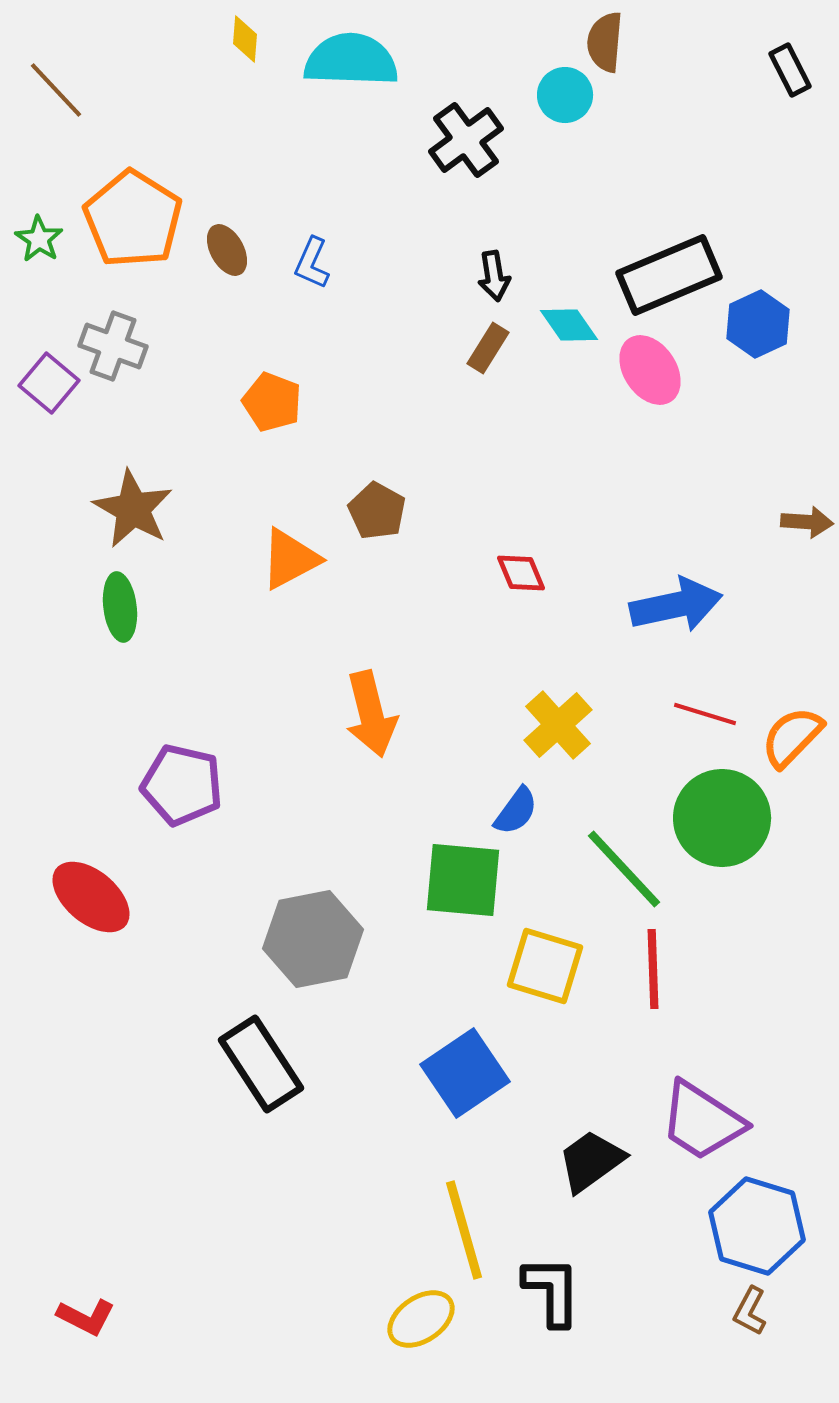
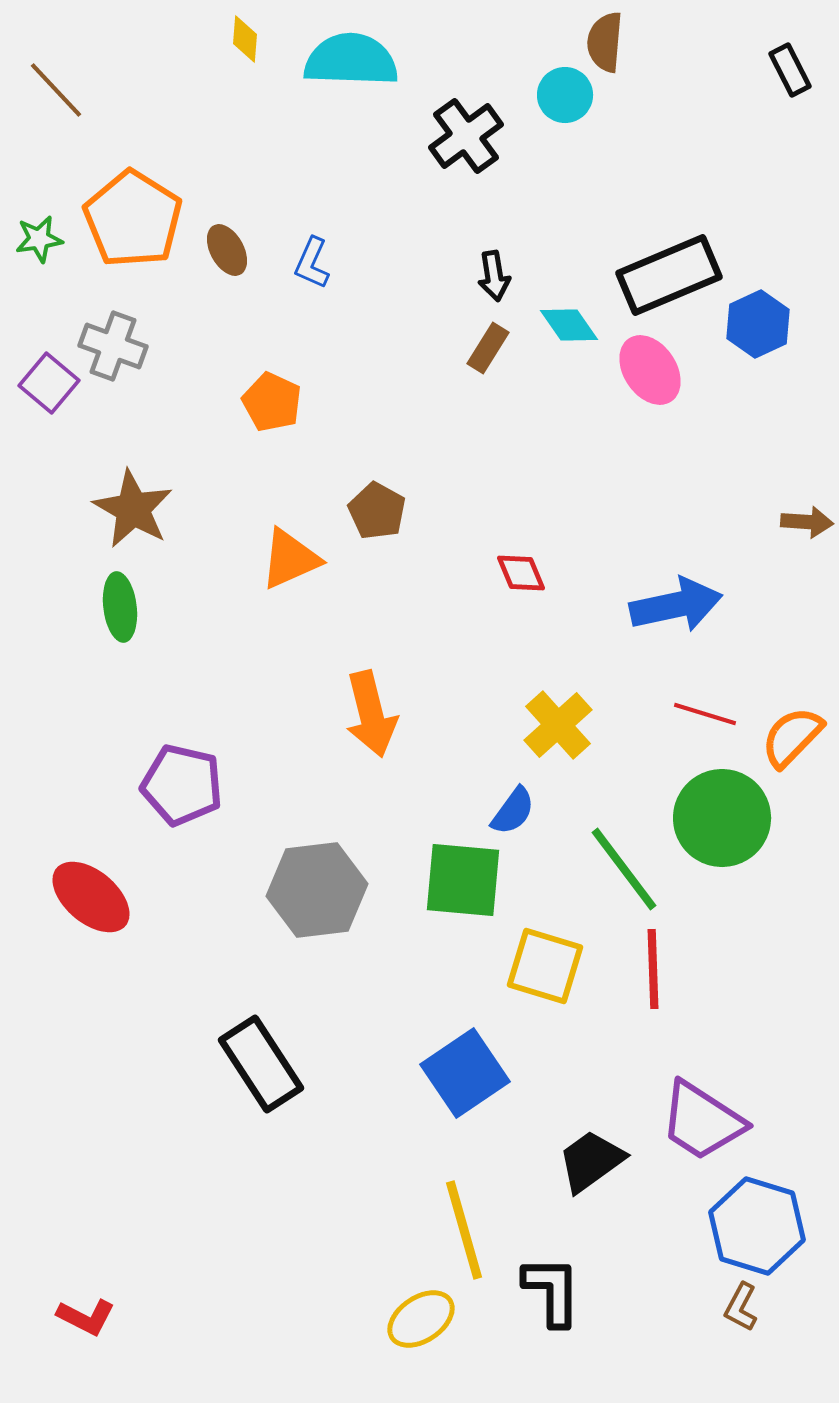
black cross at (466, 140): moved 4 px up
green star at (39, 239): rotated 30 degrees clockwise
orange pentagon at (272, 402): rotated 4 degrees clockwise
orange triangle at (290, 559): rotated 4 degrees clockwise
blue semicircle at (516, 811): moved 3 px left
green line at (624, 869): rotated 6 degrees clockwise
gray hexagon at (313, 939): moved 4 px right, 49 px up; rotated 4 degrees clockwise
brown L-shape at (750, 1311): moved 9 px left, 4 px up
